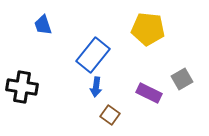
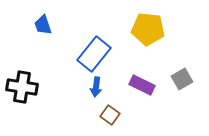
blue rectangle: moved 1 px right, 1 px up
purple rectangle: moved 7 px left, 8 px up
